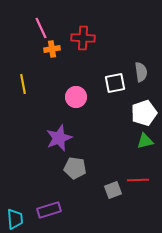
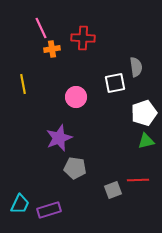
gray semicircle: moved 5 px left, 5 px up
green triangle: moved 1 px right
cyan trapezoid: moved 5 px right, 15 px up; rotated 30 degrees clockwise
